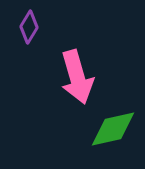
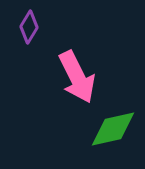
pink arrow: rotated 10 degrees counterclockwise
